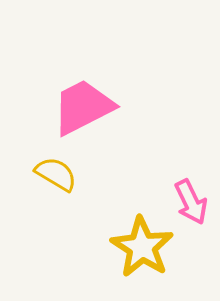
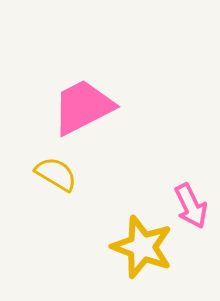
pink arrow: moved 4 px down
yellow star: rotated 12 degrees counterclockwise
